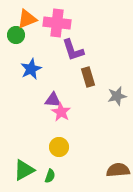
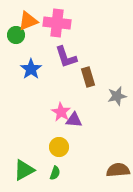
orange triangle: moved 1 px right, 2 px down
purple L-shape: moved 7 px left, 7 px down
blue star: rotated 10 degrees counterclockwise
purple triangle: moved 21 px right, 20 px down
green semicircle: moved 5 px right, 3 px up
